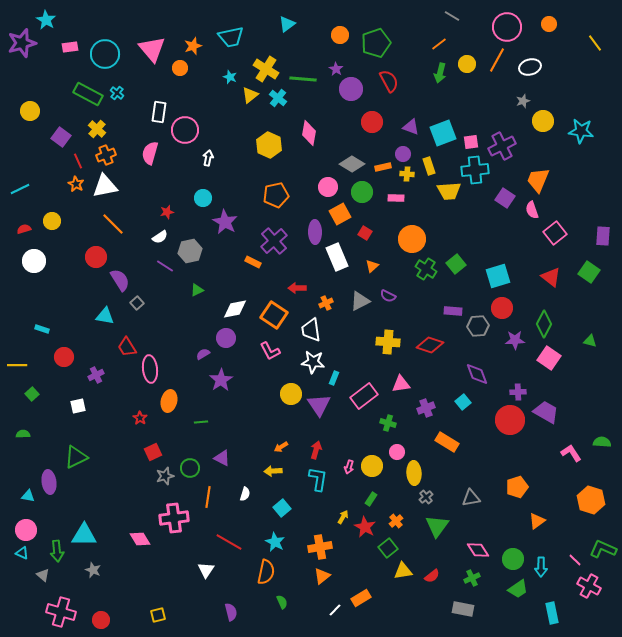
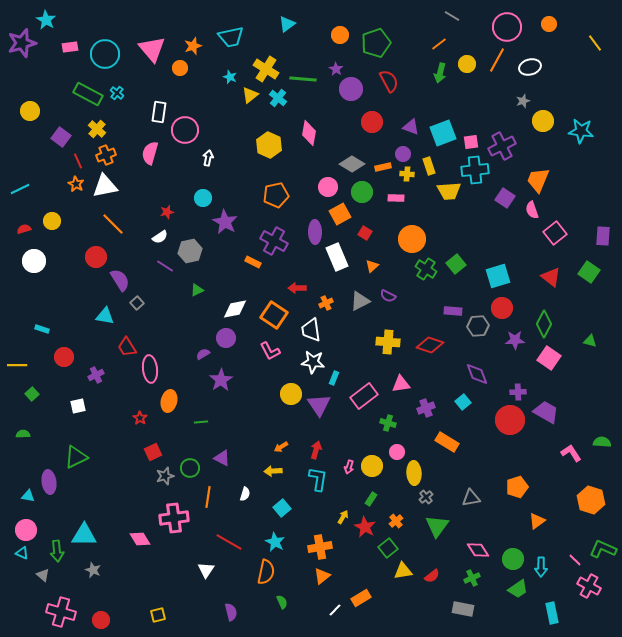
purple cross at (274, 241): rotated 20 degrees counterclockwise
